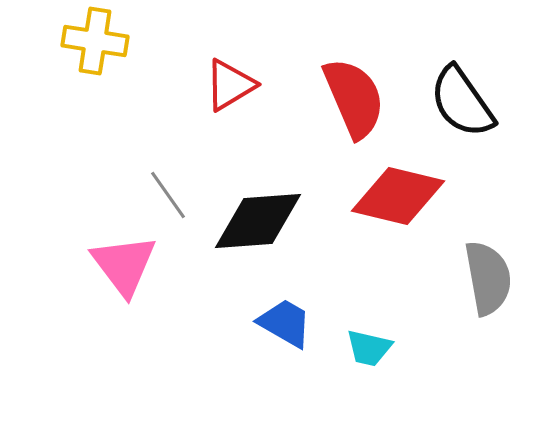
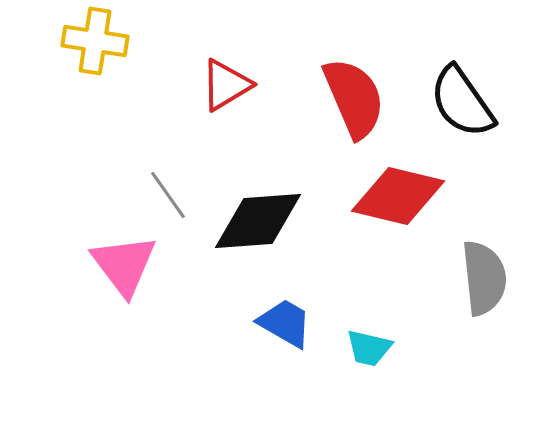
red triangle: moved 4 px left
gray semicircle: moved 4 px left; rotated 4 degrees clockwise
